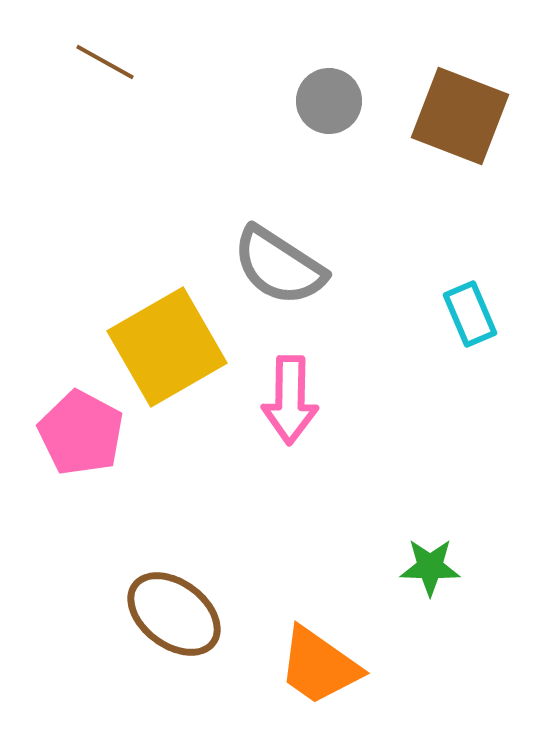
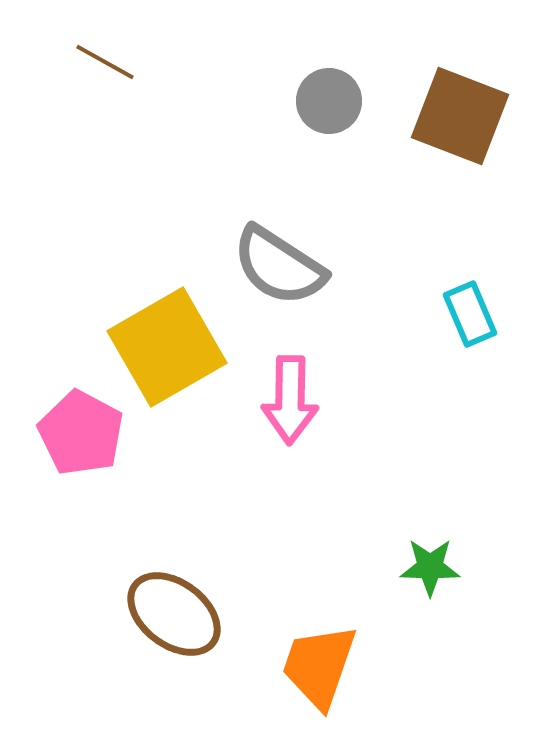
orange trapezoid: rotated 74 degrees clockwise
